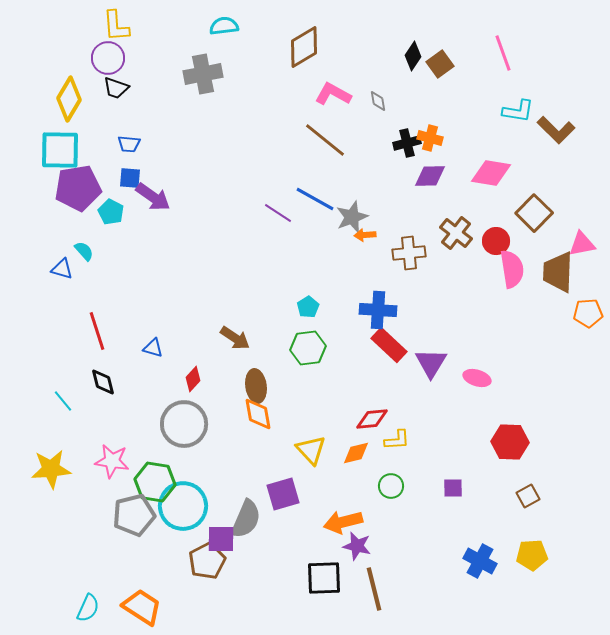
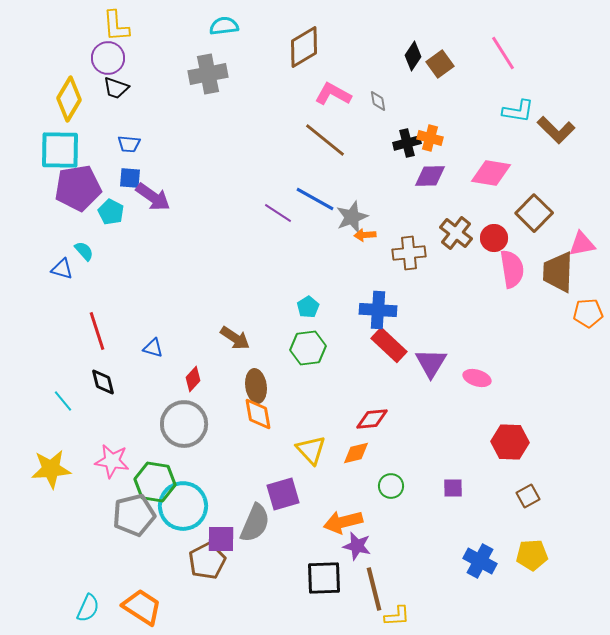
pink line at (503, 53): rotated 12 degrees counterclockwise
gray cross at (203, 74): moved 5 px right
red circle at (496, 241): moved 2 px left, 3 px up
yellow L-shape at (397, 440): moved 176 px down
gray semicircle at (246, 519): moved 9 px right, 4 px down
